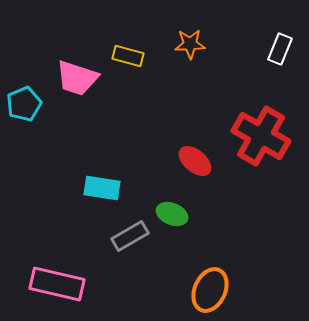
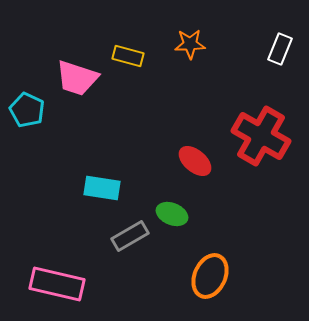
cyan pentagon: moved 3 px right, 6 px down; rotated 24 degrees counterclockwise
orange ellipse: moved 14 px up
